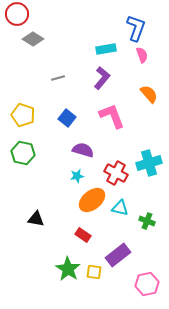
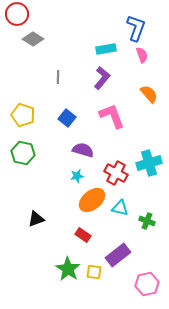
gray line: moved 1 px up; rotated 72 degrees counterclockwise
black triangle: rotated 30 degrees counterclockwise
